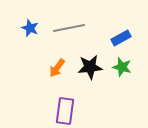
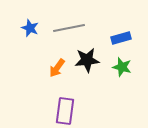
blue rectangle: rotated 12 degrees clockwise
black star: moved 3 px left, 7 px up
